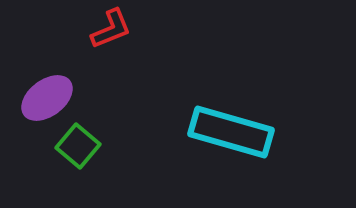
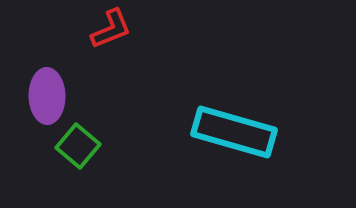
purple ellipse: moved 2 px up; rotated 54 degrees counterclockwise
cyan rectangle: moved 3 px right
